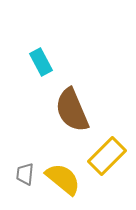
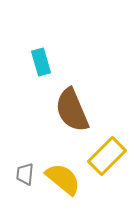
cyan rectangle: rotated 12 degrees clockwise
